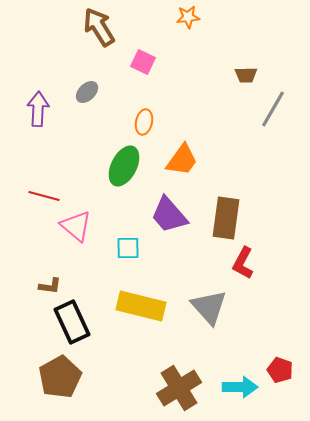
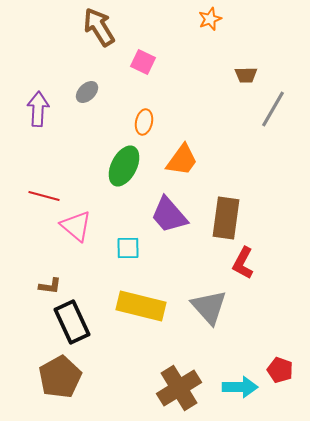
orange star: moved 22 px right, 2 px down; rotated 15 degrees counterclockwise
